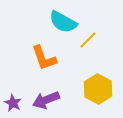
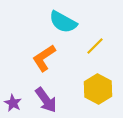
yellow line: moved 7 px right, 6 px down
orange L-shape: rotated 76 degrees clockwise
purple arrow: rotated 104 degrees counterclockwise
